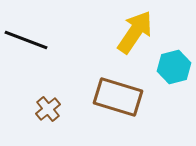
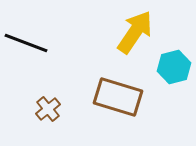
black line: moved 3 px down
